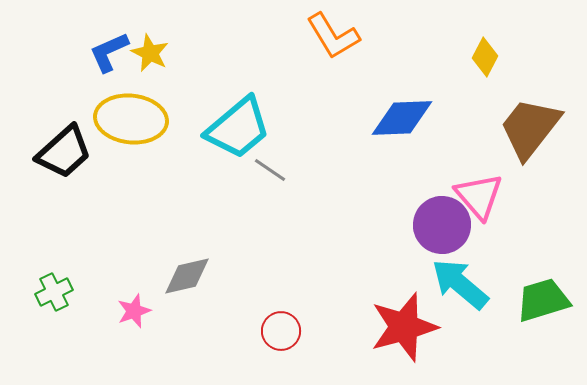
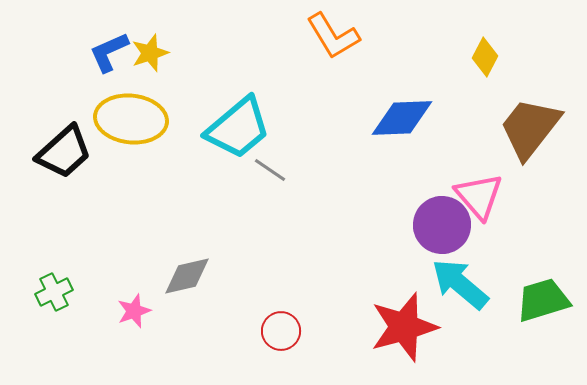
yellow star: rotated 27 degrees clockwise
